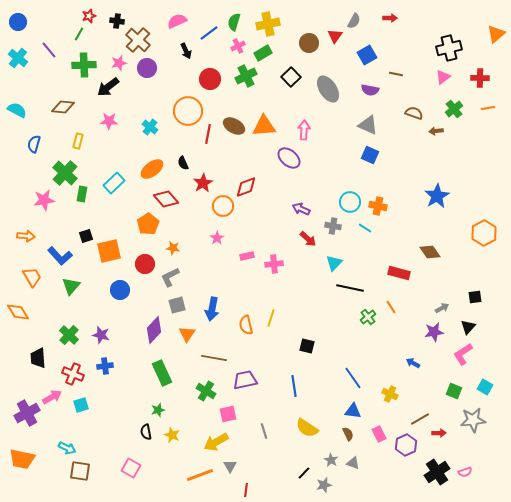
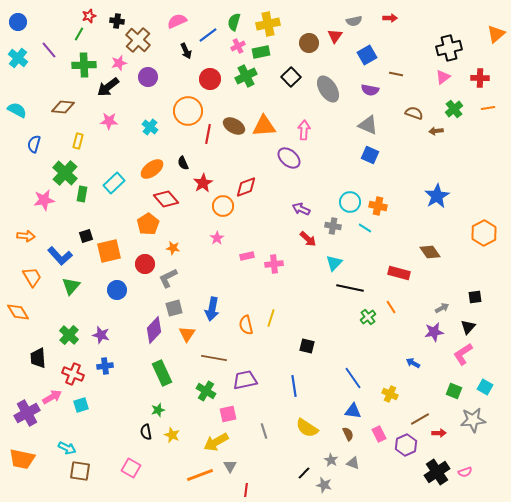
gray semicircle at (354, 21): rotated 49 degrees clockwise
blue line at (209, 33): moved 1 px left, 2 px down
green rectangle at (263, 53): moved 2 px left, 1 px up; rotated 18 degrees clockwise
purple circle at (147, 68): moved 1 px right, 9 px down
gray L-shape at (170, 277): moved 2 px left, 1 px down
blue circle at (120, 290): moved 3 px left
gray square at (177, 305): moved 3 px left, 3 px down
gray star at (324, 485): rotated 28 degrees clockwise
